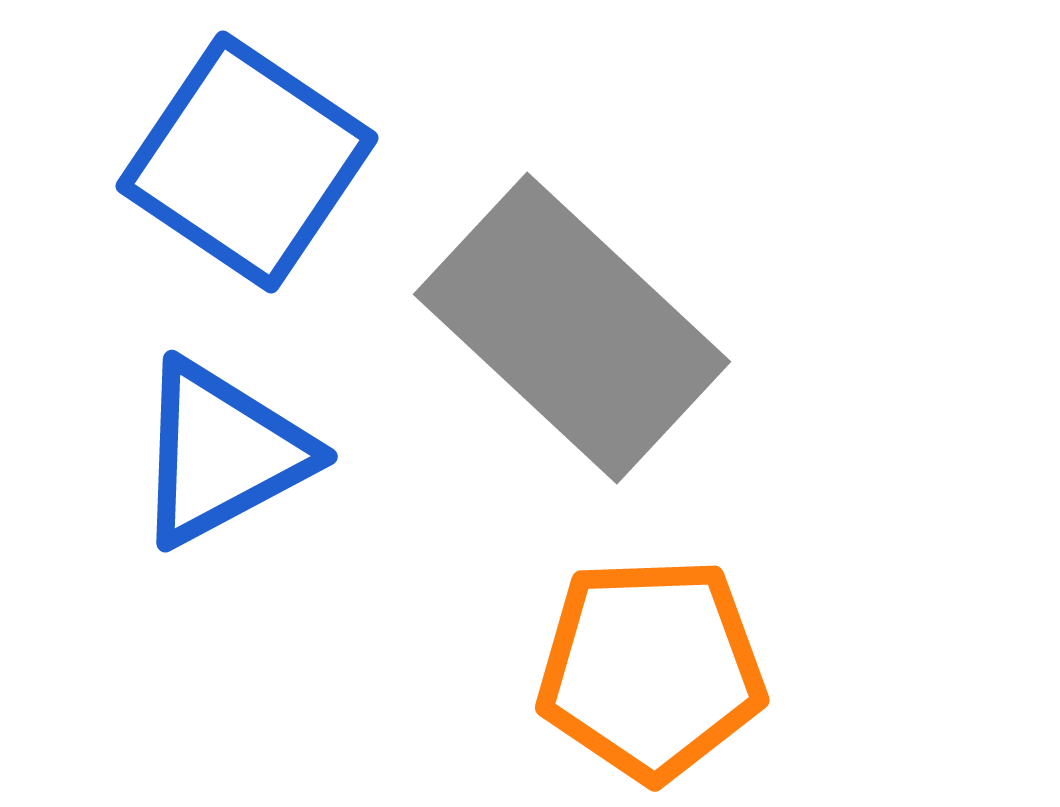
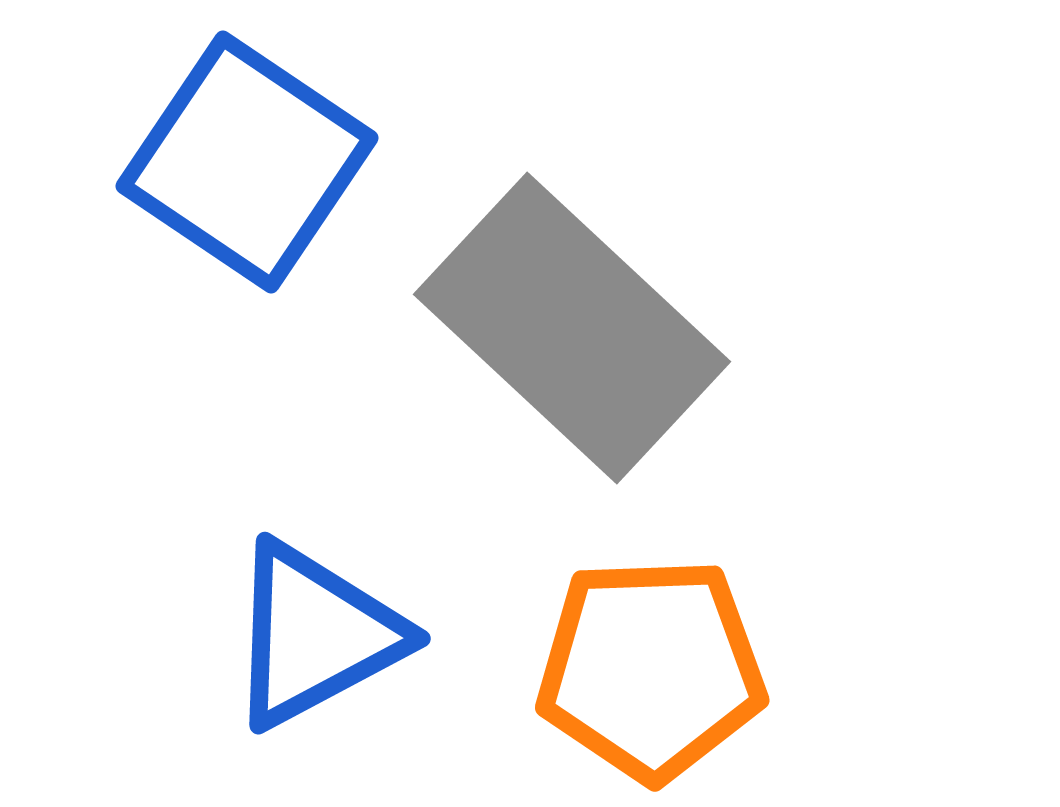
blue triangle: moved 93 px right, 182 px down
